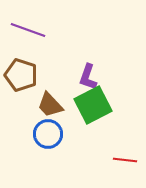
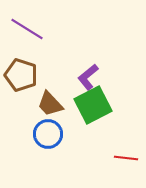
purple line: moved 1 px left, 1 px up; rotated 12 degrees clockwise
purple L-shape: rotated 32 degrees clockwise
brown trapezoid: moved 1 px up
red line: moved 1 px right, 2 px up
